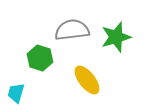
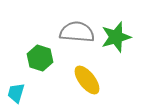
gray semicircle: moved 5 px right, 2 px down; rotated 12 degrees clockwise
